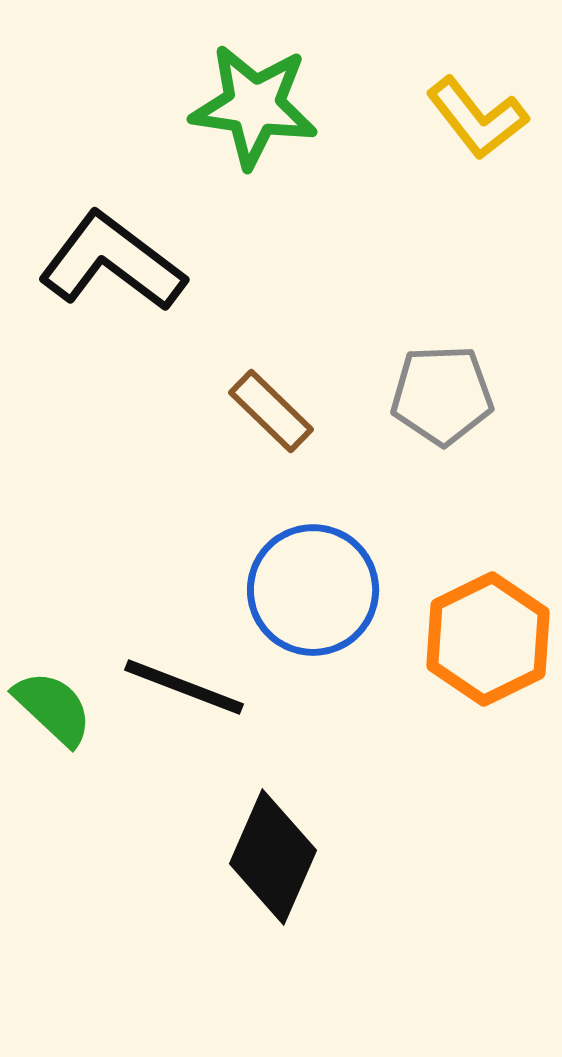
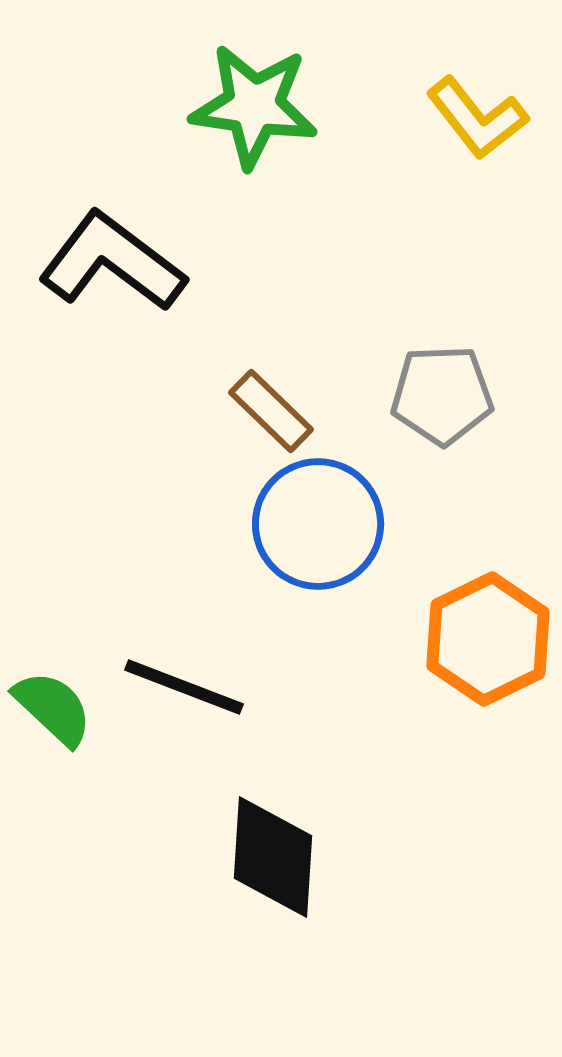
blue circle: moved 5 px right, 66 px up
black diamond: rotated 20 degrees counterclockwise
